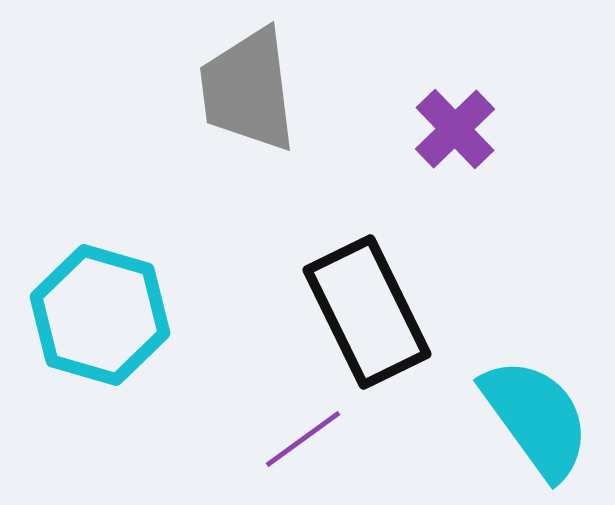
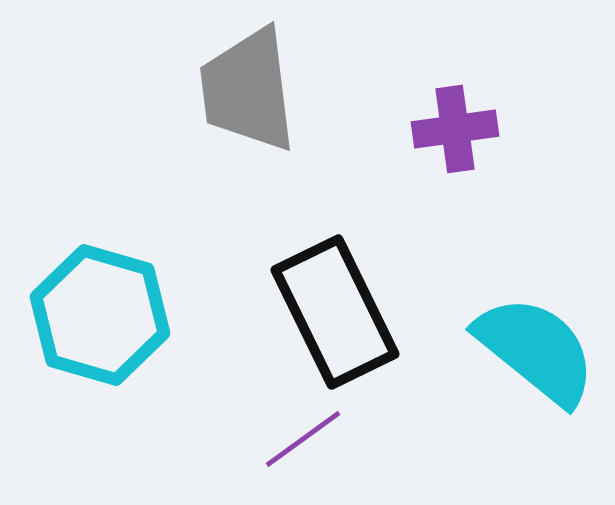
purple cross: rotated 36 degrees clockwise
black rectangle: moved 32 px left
cyan semicircle: moved 68 px up; rotated 15 degrees counterclockwise
